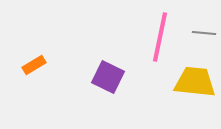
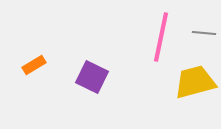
pink line: moved 1 px right
purple square: moved 16 px left
yellow trapezoid: rotated 21 degrees counterclockwise
